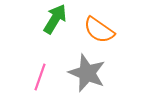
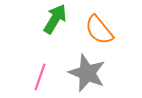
orange semicircle: rotated 16 degrees clockwise
